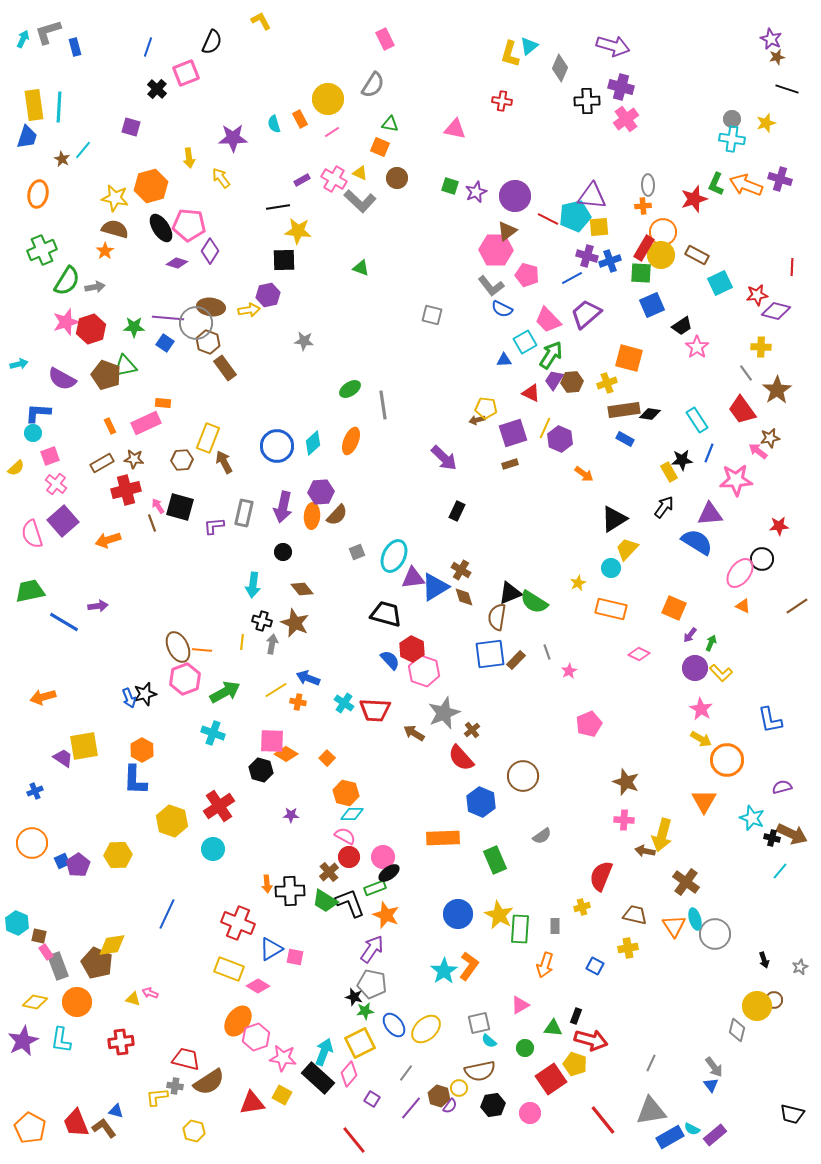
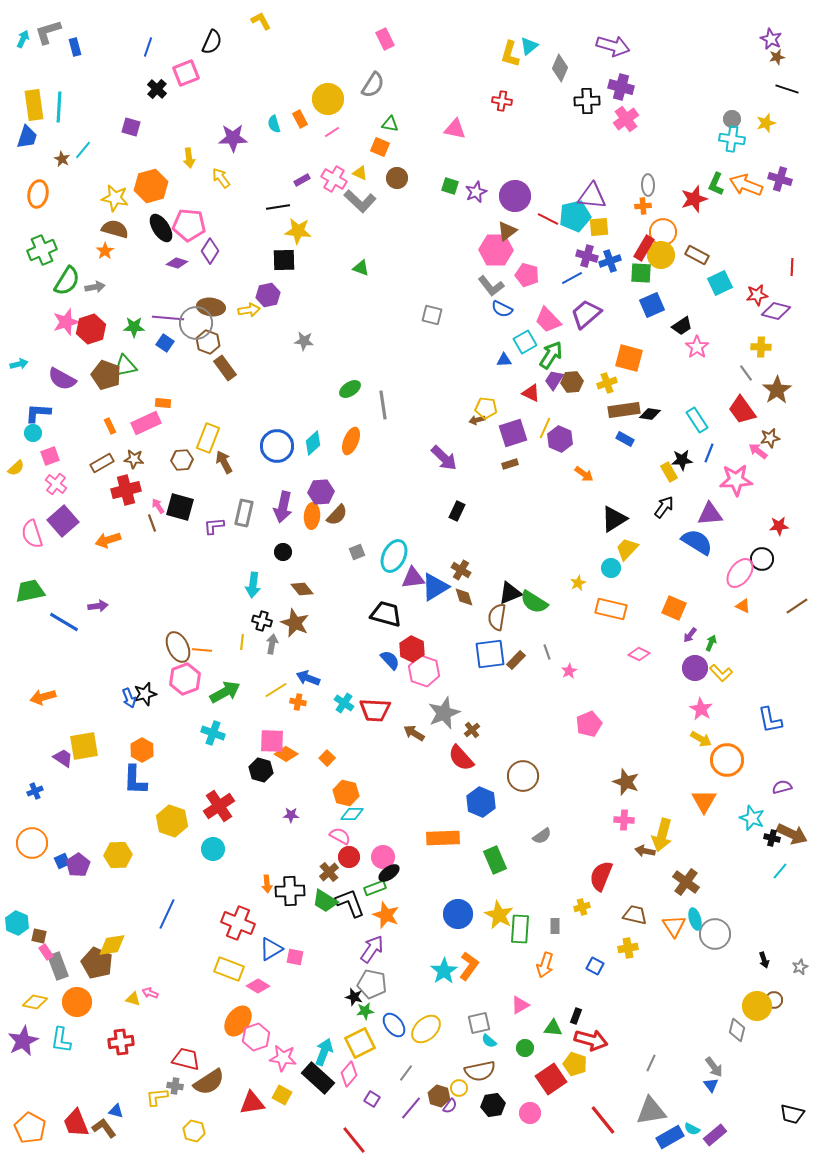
pink semicircle at (345, 836): moved 5 px left
